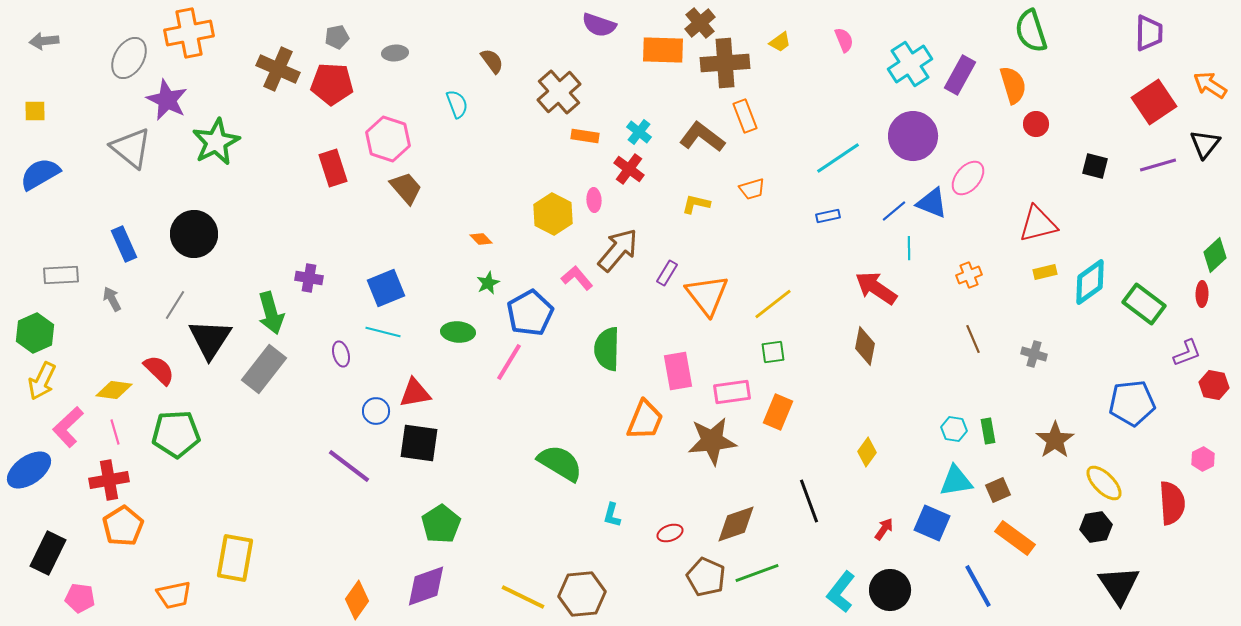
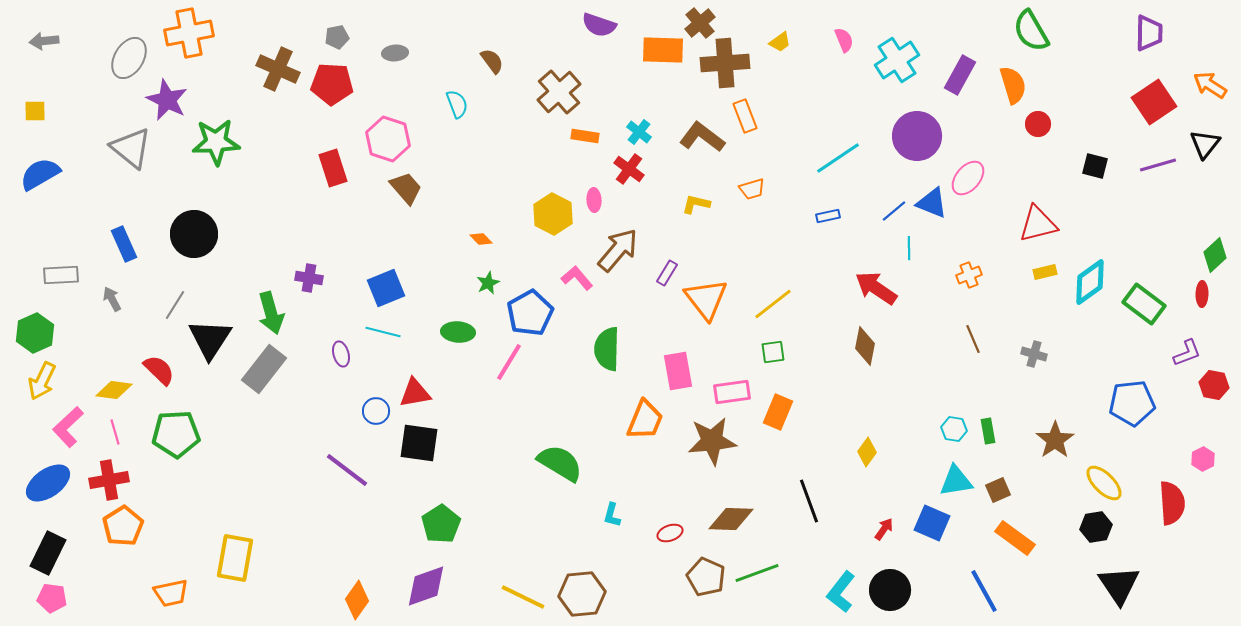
green semicircle at (1031, 31): rotated 12 degrees counterclockwise
cyan cross at (910, 64): moved 13 px left, 4 px up
red circle at (1036, 124): moved 2 px right
purple circle at (913, 136): moved 4 px right
green star at (216, 142): rotated 24 degrees clockwise
orange triangle at (707, 295): moved 1 px left, 4 px down
purple line at (349, 466): moved 2 px left, 4 px down
blue ellipse at (29, 470): moved 19 px right, 13 px down
brown diamond at (736, 524): moved 5 px left, 5 px up; rotated 21 degrees clockwise
blue line at (978, 586): moved 6 px right, 5 px down
orange trapezoid at (174, 595): moved 3 px left, 2 px up
pink pentagon at (80, 598): moved 28 px left
